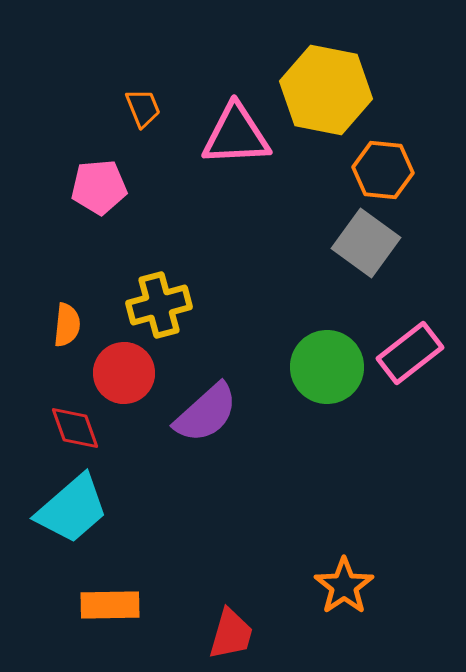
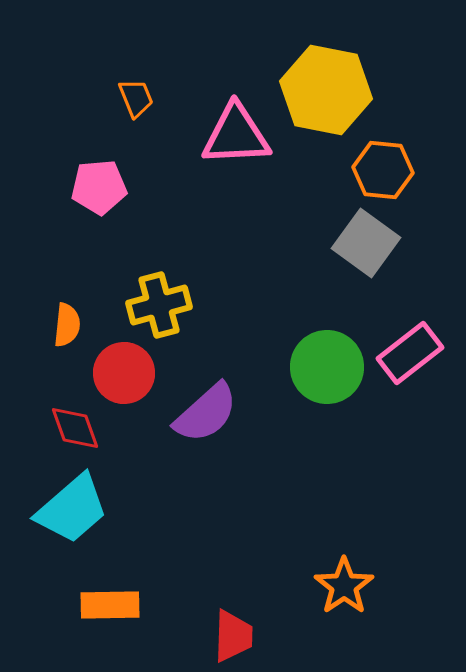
orange trapezoid: moved 7 px left, 10 px up
red trapezoid: moved 2 px right, 2 px down; rotated 14 degrees counterclockwise
